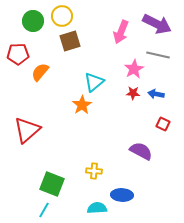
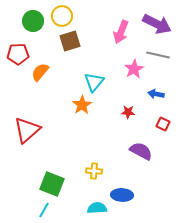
cyan triangle: rotated 10 degrees counterclockwise
red star: moved 5 px left, 19 px down
